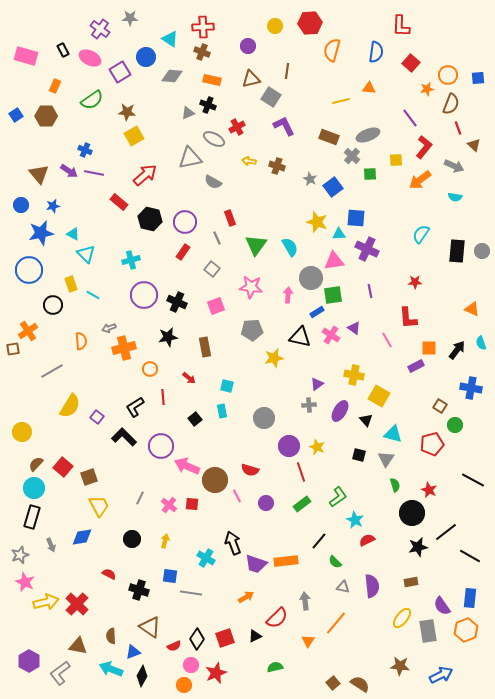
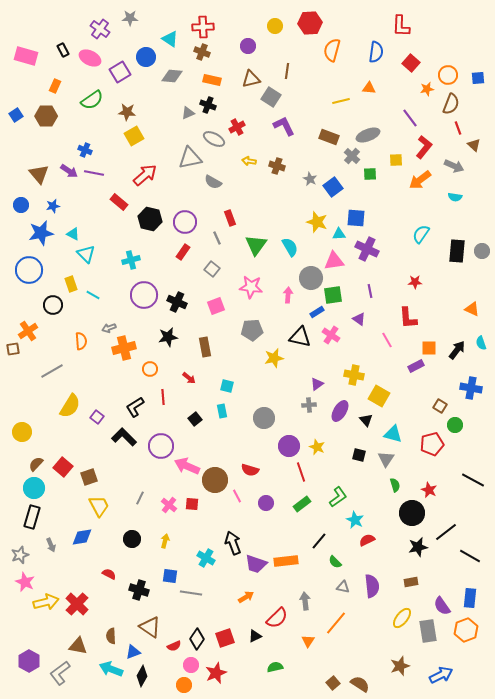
purple triangle at (354, 328): moved 5 px right, 9 px up
brown star at (400, 666): rotated 24 degrees counterclockwise
